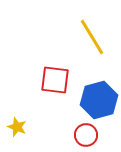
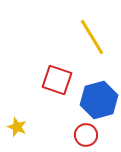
red square: moved 2 px right; rotated 12 degrees clockwise
